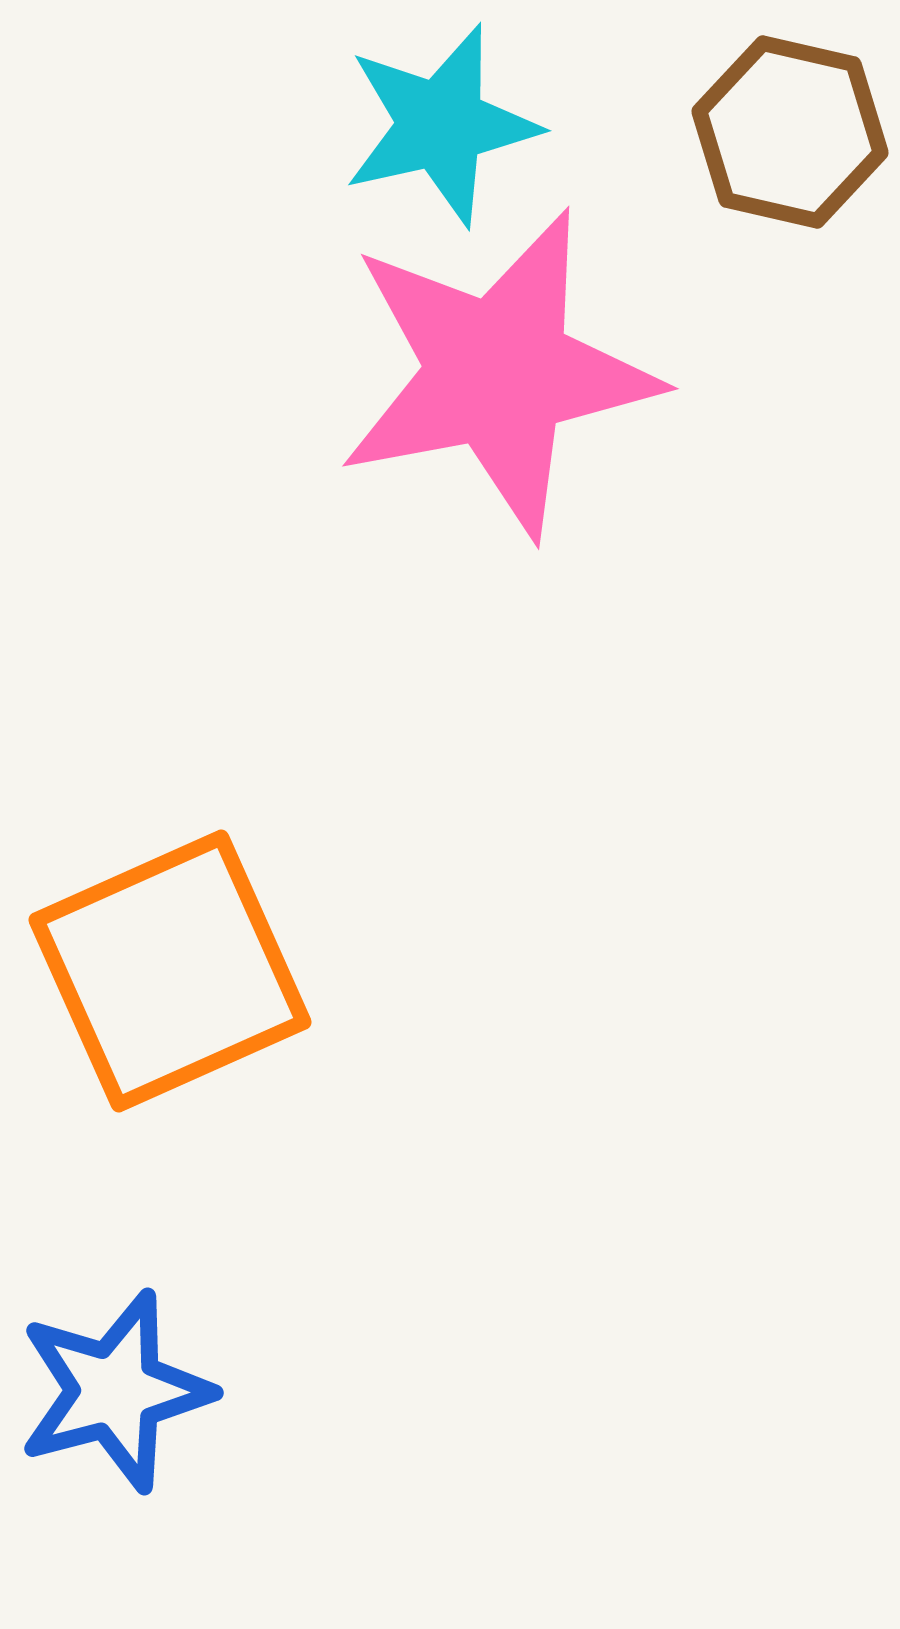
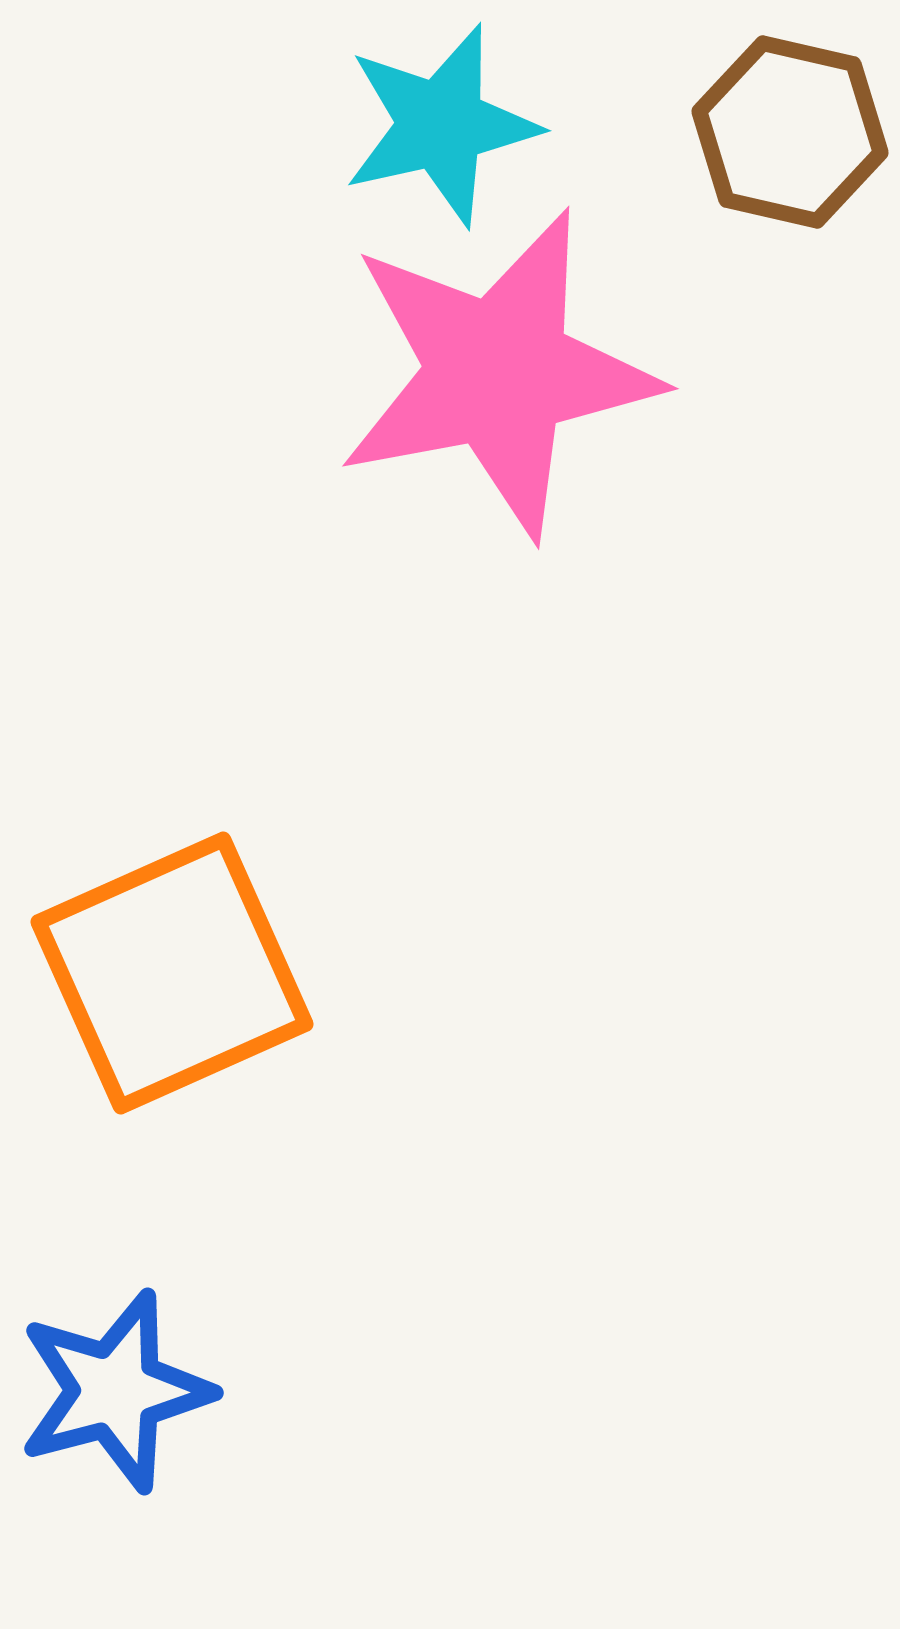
orange square: moved 2 px right, 2 px down
